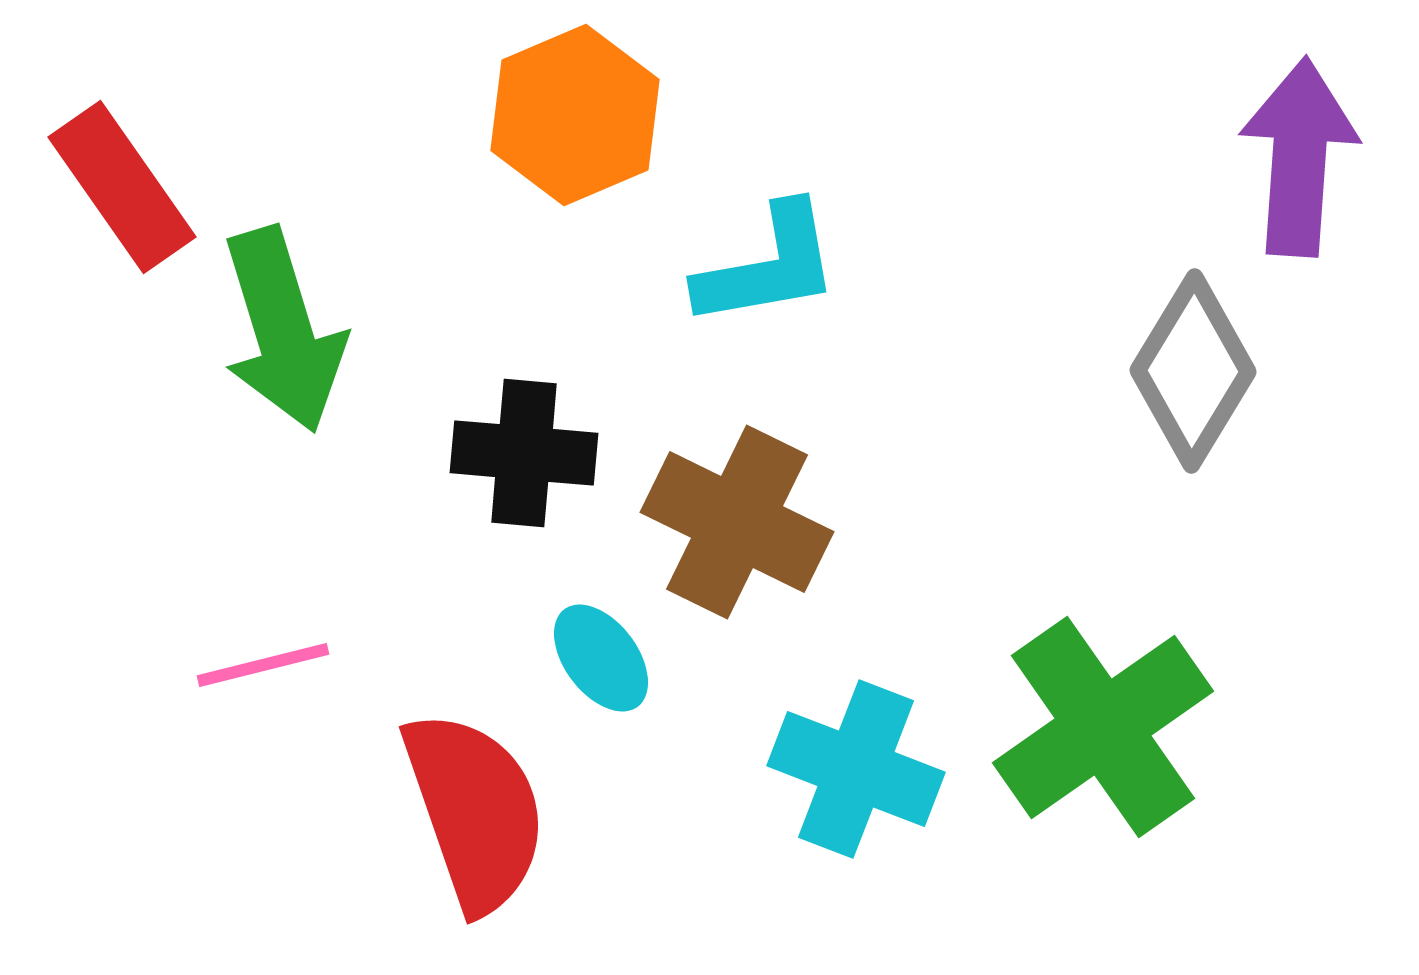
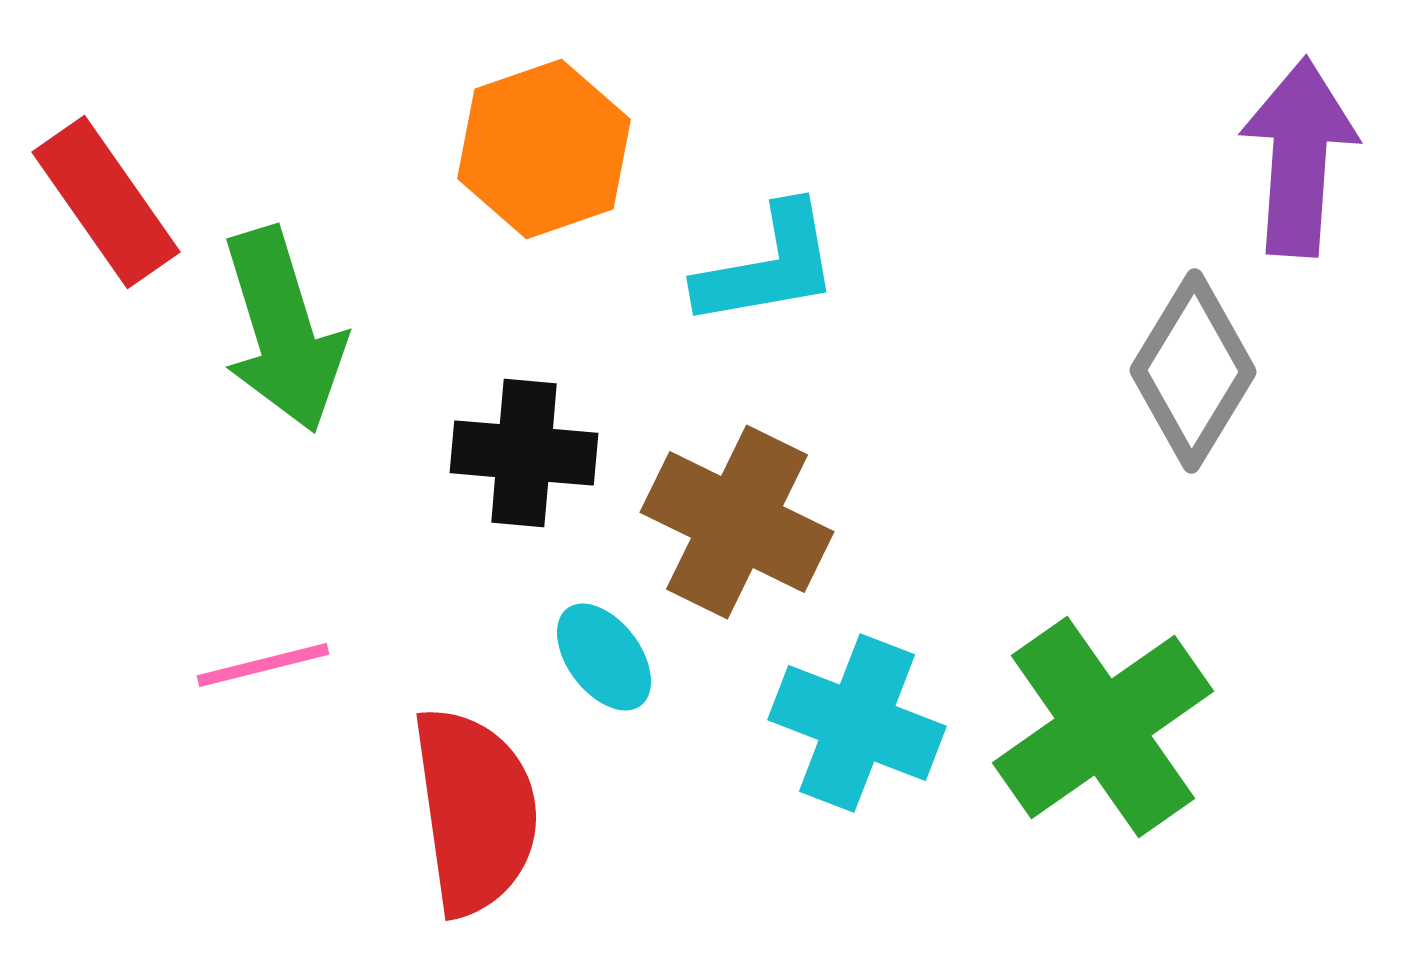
orange hexagon: moved 31 px left, 34 px down; rotated 4 degrees clockwise
red rectangle: moved 16 px left, 15 px down
cyan ellipse: moved 3 px right, 1 px up
cyan cross: moved 1 px right, 46 px up
red semicircle: rotated 11 degrees clockwise
